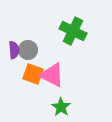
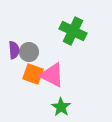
gray circle: moved 1 px right, 2 px down
